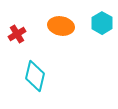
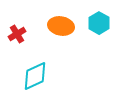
cyan hexagon: moved 3 px left
cyan diamond: rotated 52 degrees clockwise
